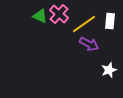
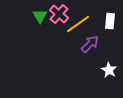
green triangle: rotated 35 degrees clockwise
yellow line: moved 6 px left
purple arrow: moved 1 px right; rotated 72 degrees counterclockwise
white star: rotated 21 degrees counterclockwise
